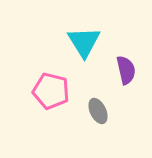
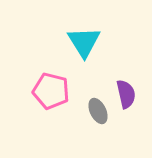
purple semicircle: moved 24 px down
